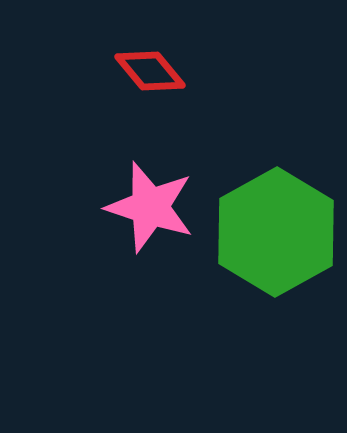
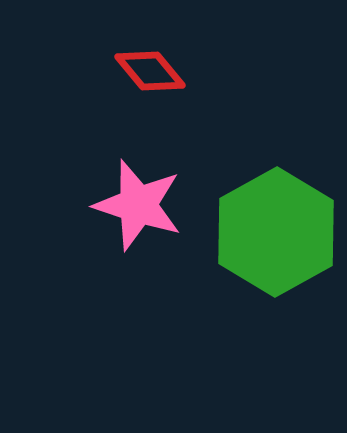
pink star: moved 12 px left, 2 px up
